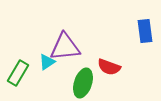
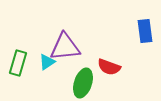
green rectangle: moved 10 px up; rotated 15 degrees counterclockwise
